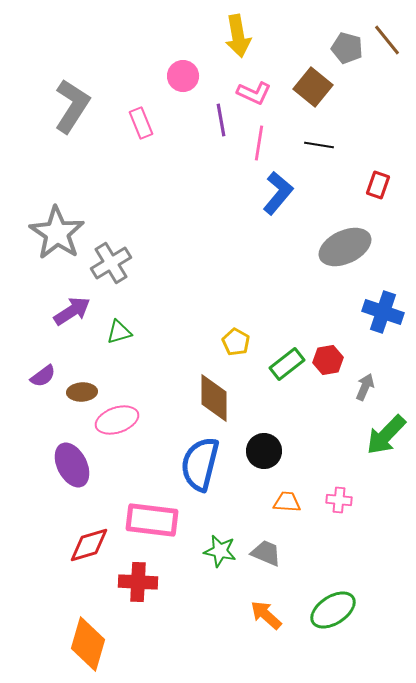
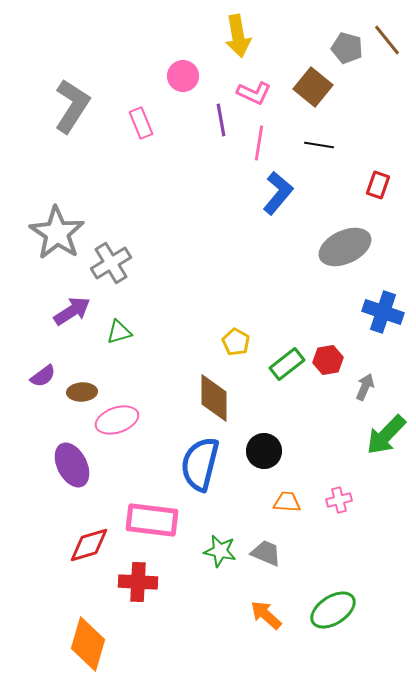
pink cross at (339, 500): rotated 20 degrees counterclockwise
